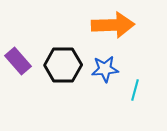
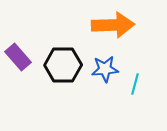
purple rectangle: moved 4 px up
cyan line: moved 6 px up
